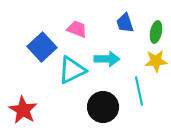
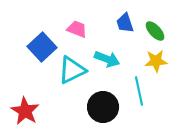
green ellipse: moved 1 px left, 1 px up; rotated 55 degrees counterclockwise
cyan arrow: rotated 20 degrees clockwise
red star: moved 2 px right, 1 px down
